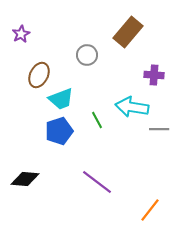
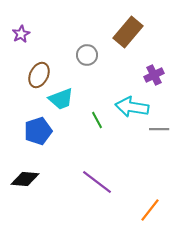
purple cross: rotated 30 degrees counterclockwise
blue pentagon: moved 21 px left
